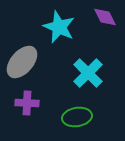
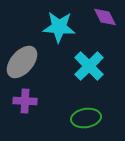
cyan star: rotated 20 degrees counterclockwise
cyan cross: moved 1 px right, 7 px up
purple cross: moved 2 px left, 2 px up
green ellipse: moved 9 px right, 1 px down
